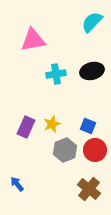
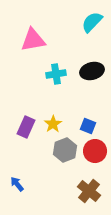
yellow star: moved 1 px right; rotated 12 degrees counterclockwise
red circle: moved 1 px down
brown cross: moved 2 px down
